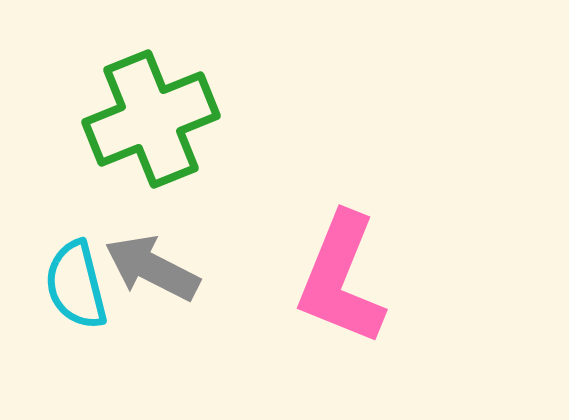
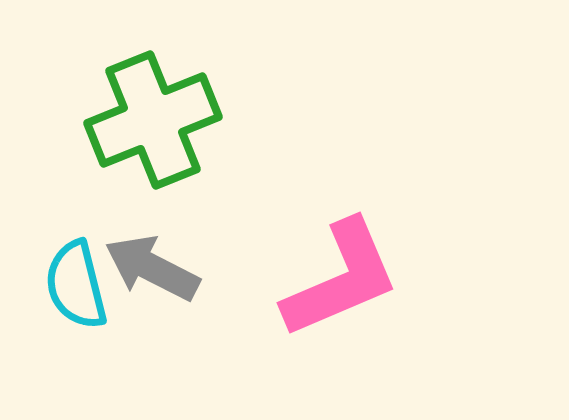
green cross: moved 2 px right, 1 px down
pink L-shape: rotated 135 degrees counterclockwise
